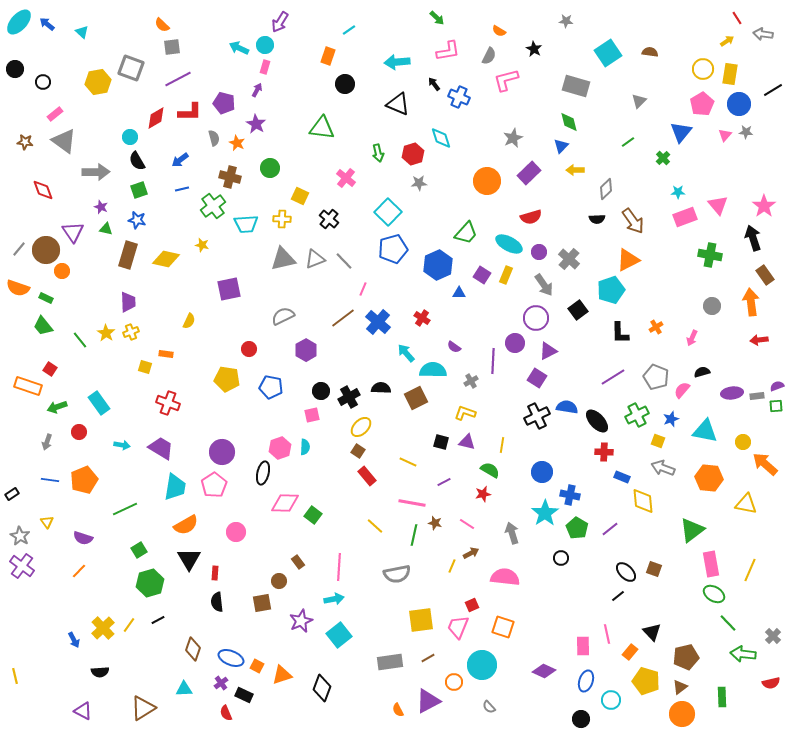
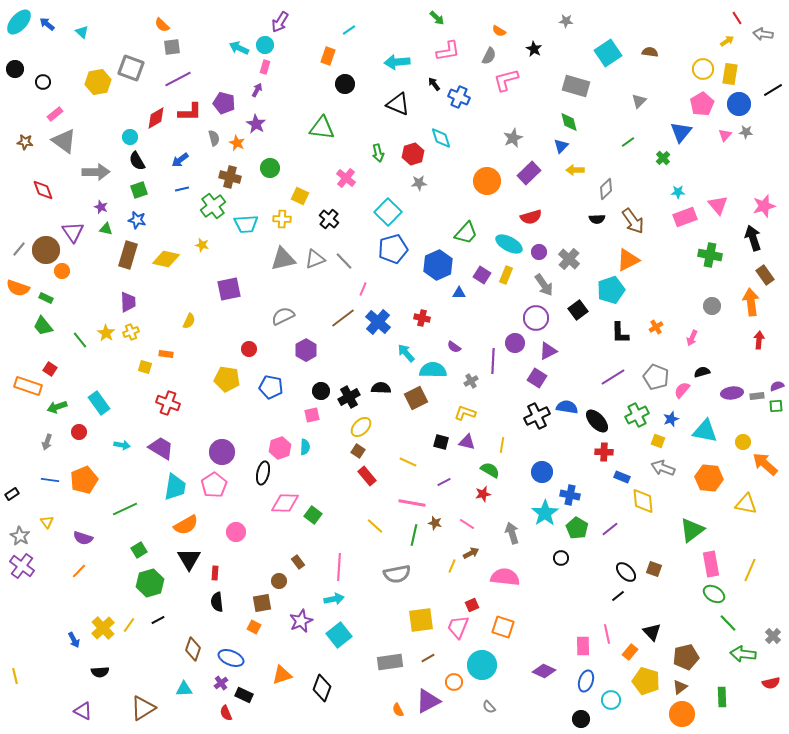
pink star at (764, 206): rotated 20 degrees clockwise
red cross at (422, 318): rotated 21 degrees counterclockwise
red arrow at (759, 340): rotated 102 degrees clockwise
orange square at (257, 666): moved 3 px left, 39 px up
